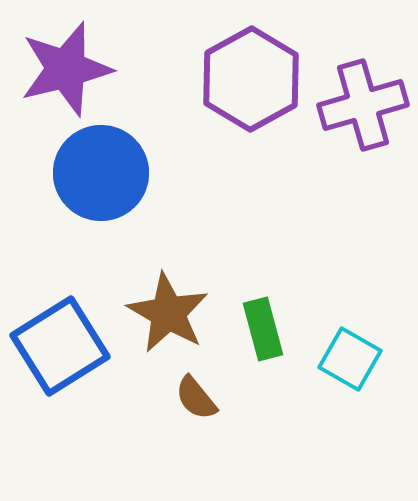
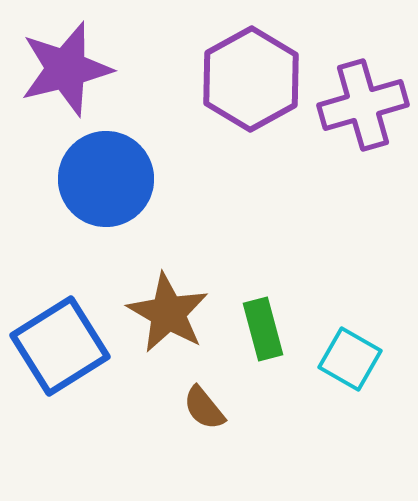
blue circle: moved 5 px right, 6 px down
brown semicircle: moved 8 px right, 10 px down
